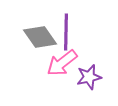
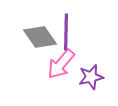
pink arrow: moved 1 px left, 1 px down; rotated 12 degrees counterclockwise
purple star: moved 2 px right
